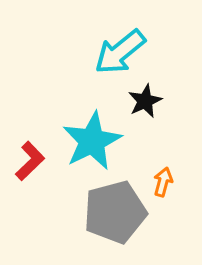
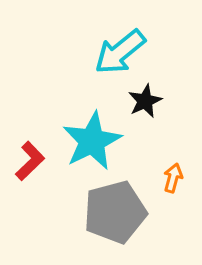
orange arrow: moved 10 px right, 4 px up
